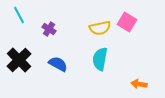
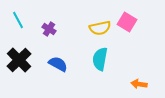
cyan line: moved 1 px left, 5 px down
